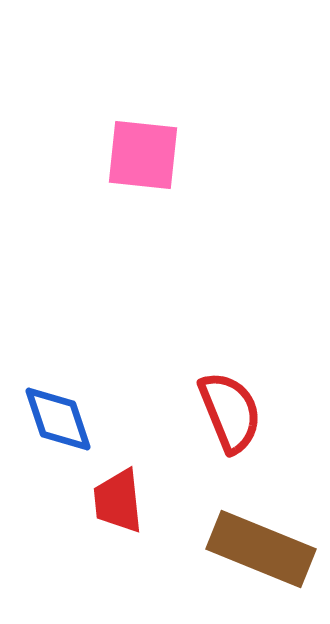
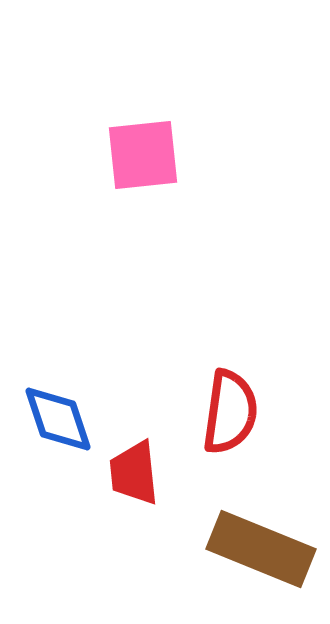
pink square: rotated 12 degrees counterclockwise
red semicircle: rotated 30 degrees clockwise
red trapezoid: moved 16 px right, 28 px up
